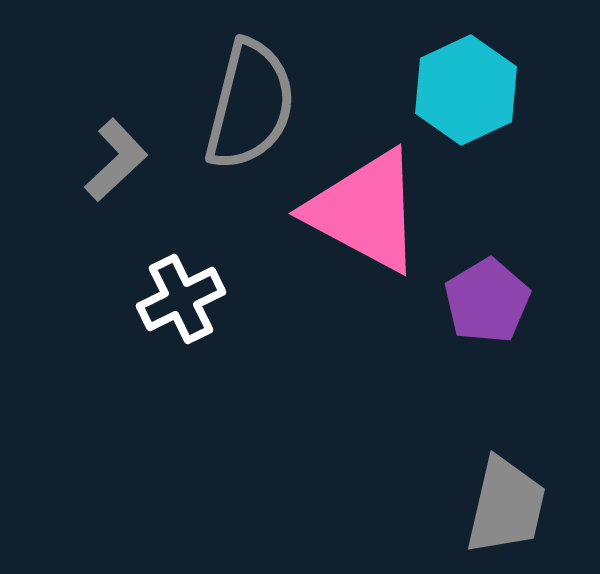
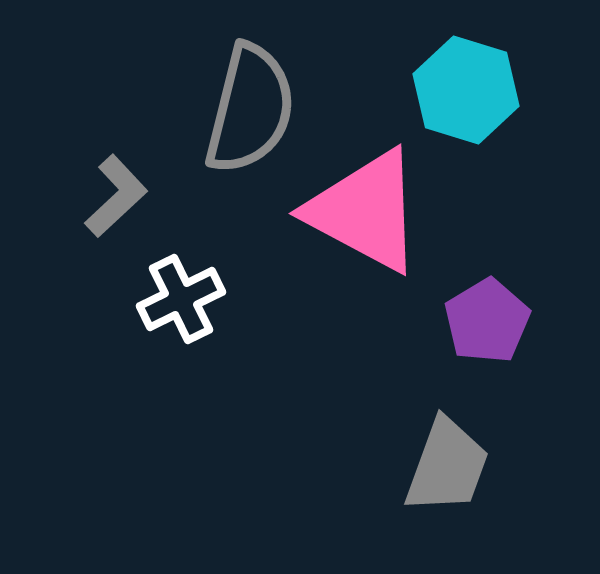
cyan hexagon: rotated 18 degrees counterclockwise
gray semicircle: moved 4 px down
gray L-shape: moved 36 px down
purple pentagon: moved 20 px down
gray trapezoid: moved 59 px left, 40 px up; rotated 7 degrees clockwise
